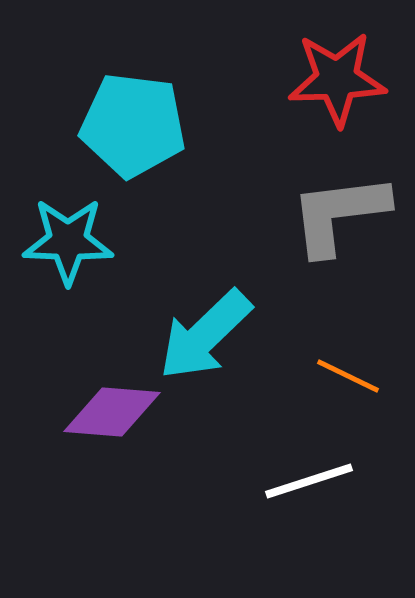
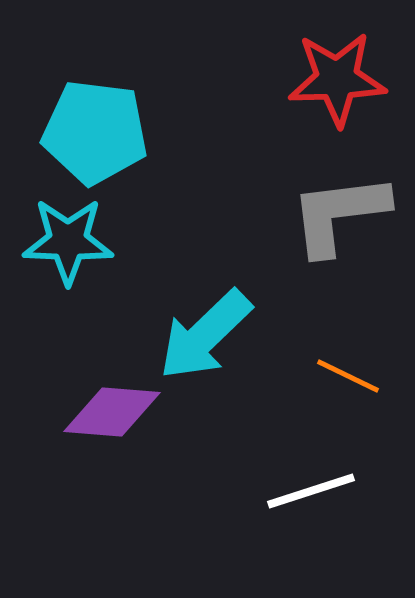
cyan pentagon: moved 38 px left, 7 px down
white line: moved 2 px right, 10 px down
